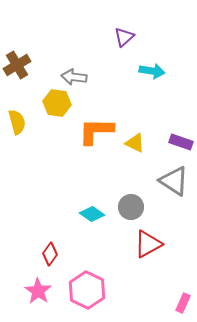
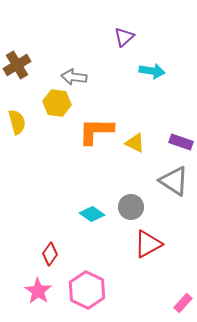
pink rectangle: rotated 18 degrees clockwise
